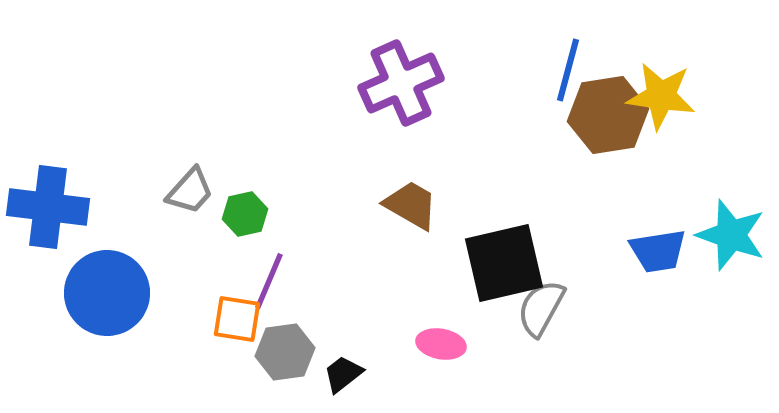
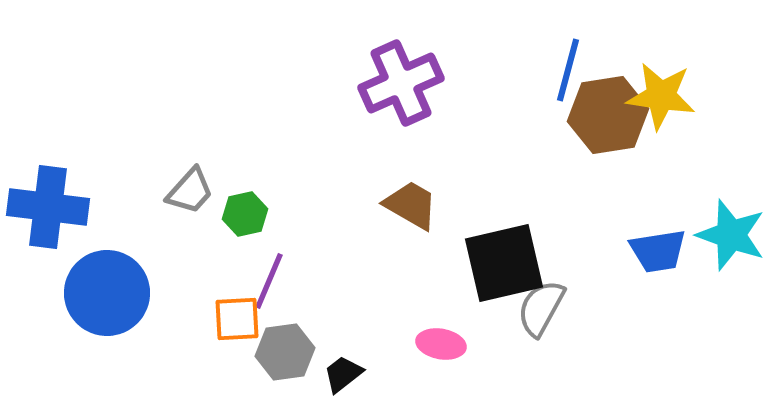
orange square: rotated 12 degrees counterclockwise
